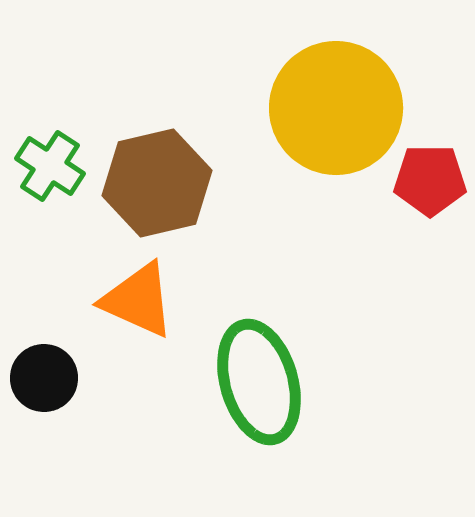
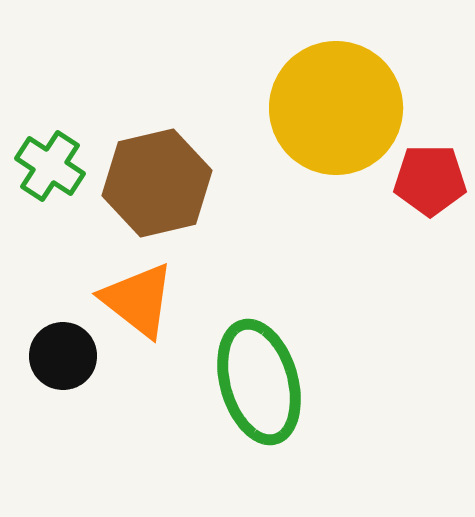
orange triangle: rotated 14 degrees clockwise
black circle: moved 19 px right, 22 px up
